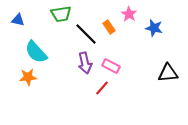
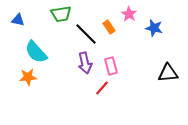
pink rectangle: rotated 48 degrees clockwise
